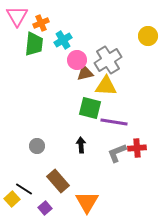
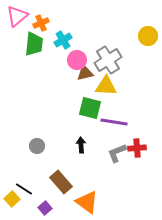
pink triangle: rotated 20 degrees clockwise
brown rectangle: moved 3 px right, 1 px down
orange triangle: rotated 25 degrees counterclockwise
